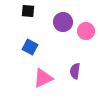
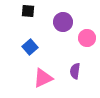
pink circle: moved 1 px right, 7 px down
blue square: rotated 21 degrees clockwise
